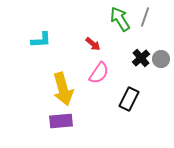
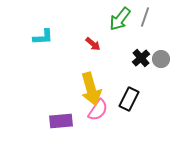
green arrow: rotated 110 degrees counterclockwise
cyan L-shape: moved 2 px right, 3 px up
pink semicircle: moved 1 px left, 37 px down
yellow arrow: moved 28 px right
